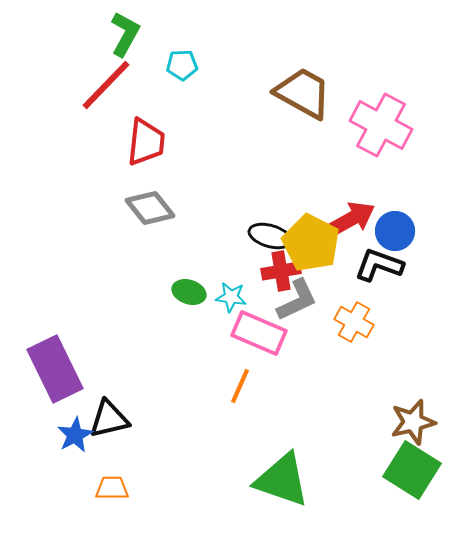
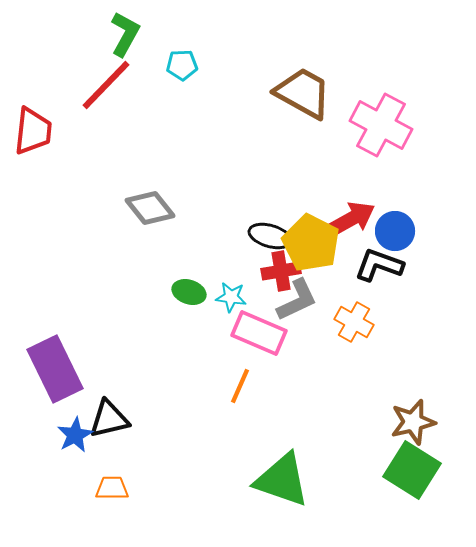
red trapezoid: moved 113 px left, 11 px up
